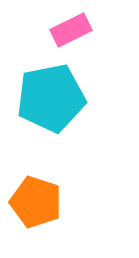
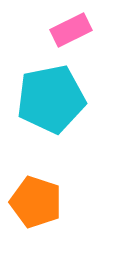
cyan pentagon: moved 1 px down
